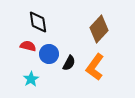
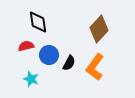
red semicircle: moved 2 px left; rotated 28 degrees counterclockwise
blue circle: moved 1 px down
cyan star: rotated 21 degrees counterclockwise
